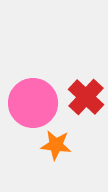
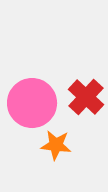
pink circle: moved 1 px left
